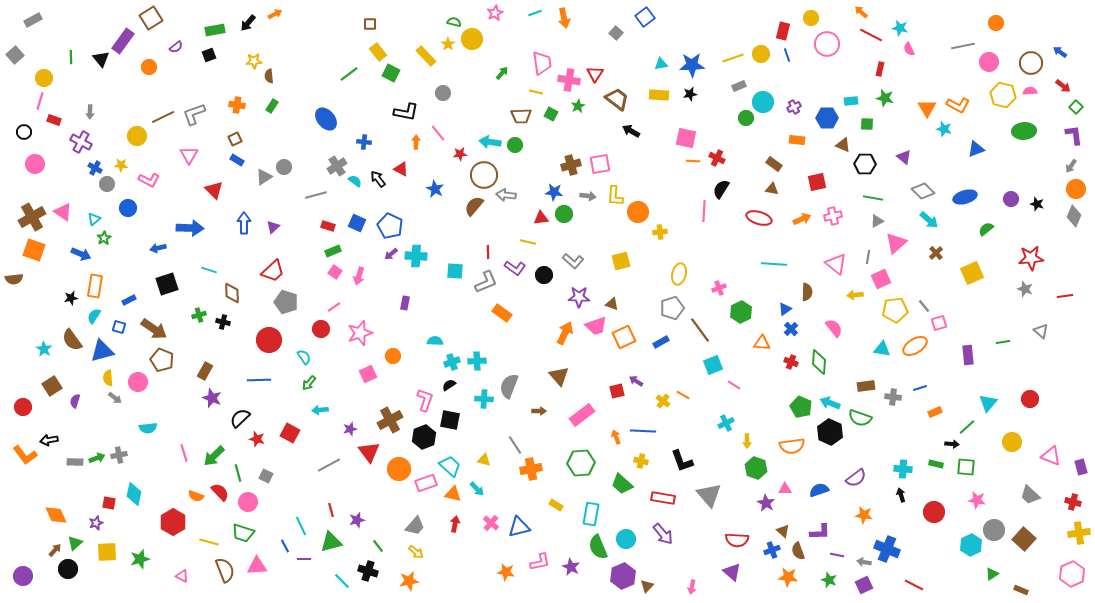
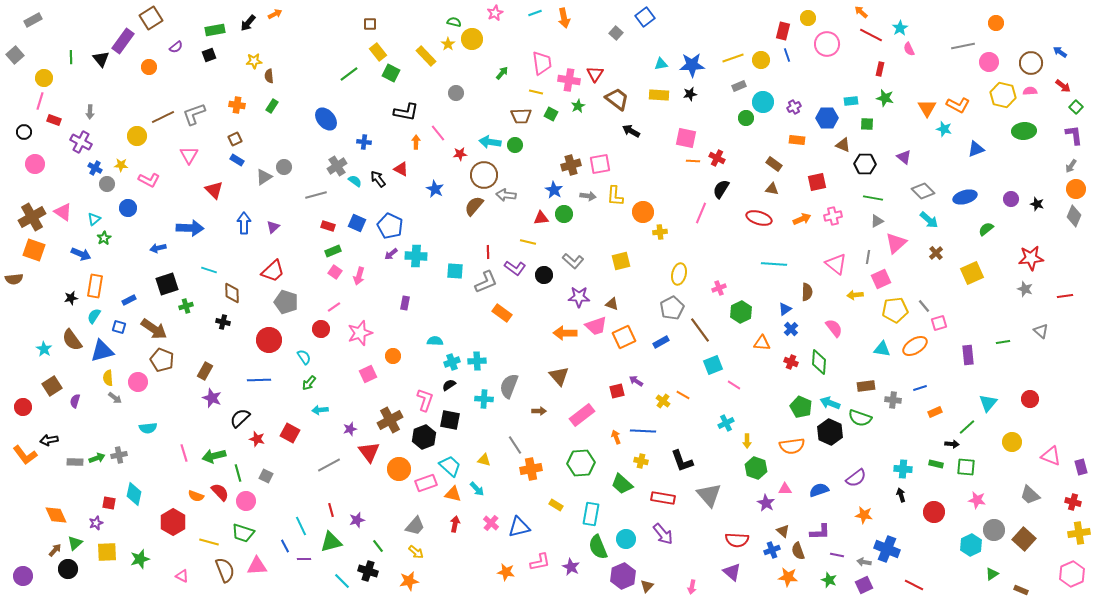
yellow circle at (811, 18): moved 3 px left
cyan star at (900, 28): rotated 28 degrees clockwise
yellow circle at (761, 54): moved 6 px down
gray circle at (443, 93): moved 13 px right
blue star at (554, 192): moved 2 px up; rotated 24 degrees clockwise
pink line at (704, 211): moved 3 px left, 2 px down; rotated 20 degrees clockwise
orange circle at (638, 212): moved 5 px right
gray pentagon at (672, 308): rotated 10 degrees counterclockwise
green cross at (199, 315): moved 13 px left, 9 px up
orange arrow at (565, 333): rotated 115 degrees counterclockwise
gray cross at (893, 397): moved 3 px down
green arrow at (214, 456): rotated 30 degrees clockwise
pink circle at (248, 502): moved 2 px left, 1 px up
